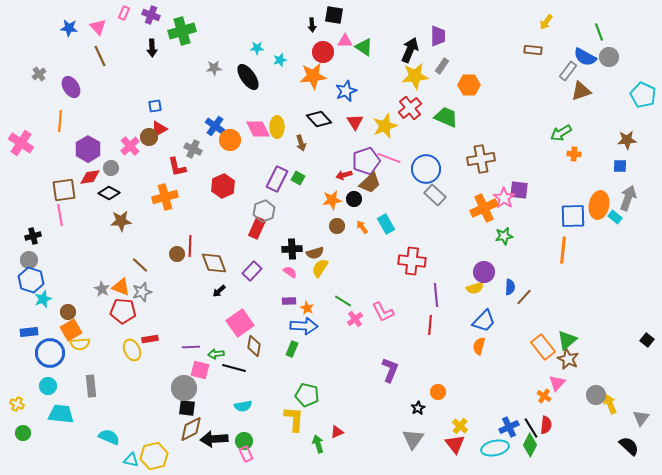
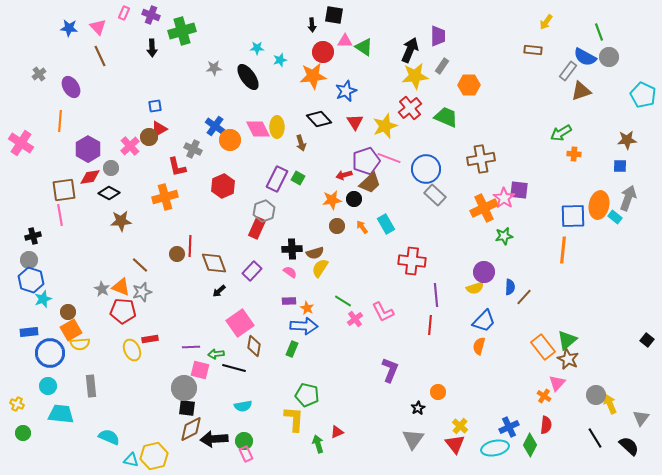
black line at (531, 428): moved 64 px right, 10 px down
